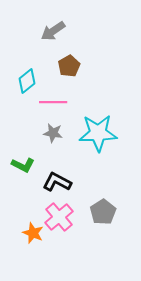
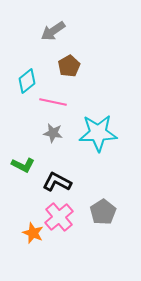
pink line: rotated 12 degrees clockwise
